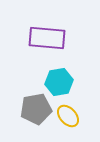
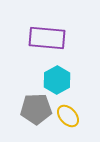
cyan hexagon: moved 2 px left, 2 px up; rotated 20 degrees counterclockwise
gray pentagon: rotated 8 degrees clockwise
